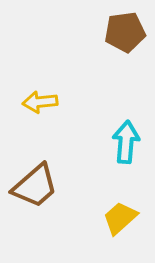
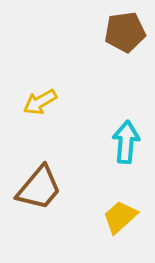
yellow arrow: rotated 24 degrees counterclockwise
brown trapezoid: moved 4 px right, 2 px down; rotated 9 degrees counterclockwise
yellow trapezoid: moved 1 px up
